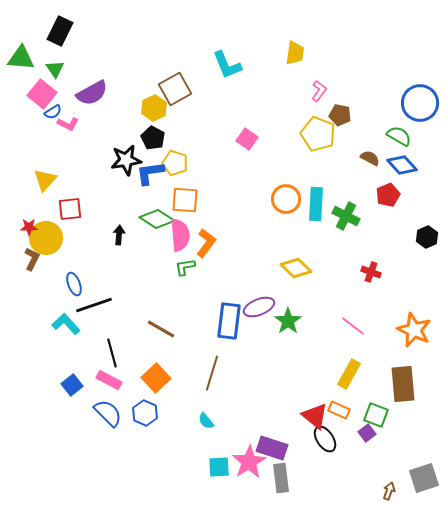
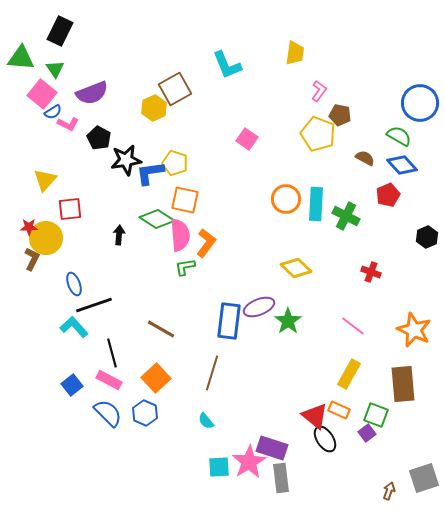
purple semicircle at (92, 93): rotated 8 degrees clockwise
black pentagon at (153, 138): moved 54 px left
brown semicircle at (370, 158): moved 5 px left
orange square at (185, 200): rotated 8 degrees clockwise
cyan L-shape at (66, 324): moved 8 px right, 3 px down
